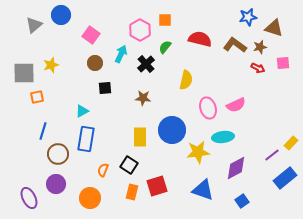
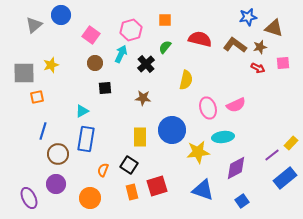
pink hexagon at (140, 30): moved 9 px left; rotated 15 degrees clockwise
orange rectangle at (132, 192): rotated 28 degrees counterclockwise
